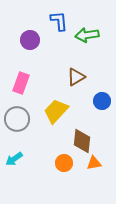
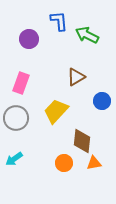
green arrow: rotated 35 degrees clockwise
purple circle: moved 1 px left, 1 px up
gray circle: moved 1 px left, 1 px up
